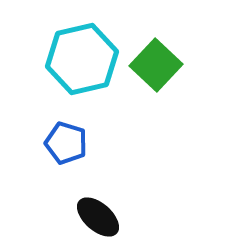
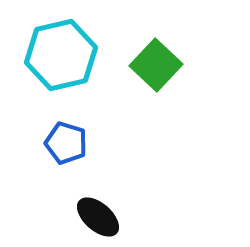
cyan hexagon: moved 21 px left, 4 px up
